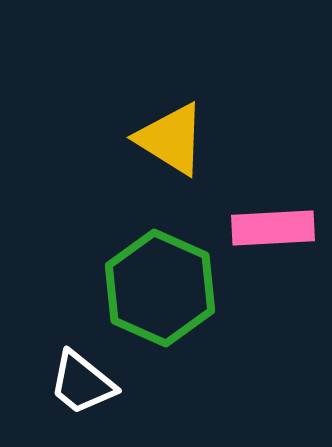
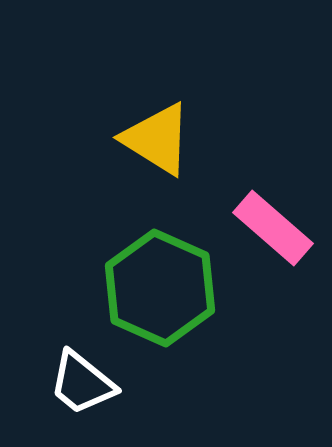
yellow triangle: moved 14 px left
pink rectangle: rotated 44 degrees clockwise
